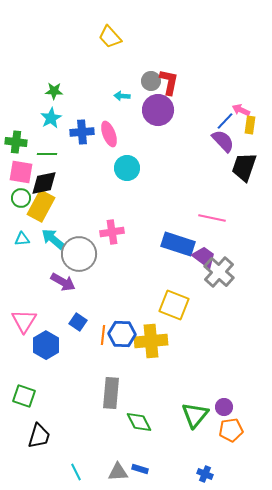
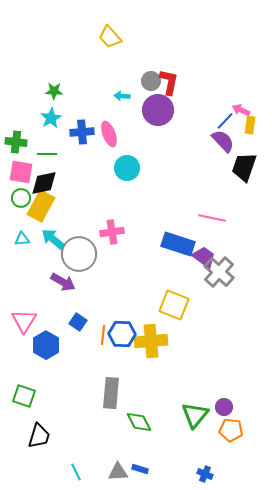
orange pentagon at (231, 430): rotated 15 degrees clockwise
